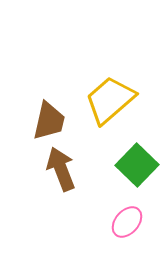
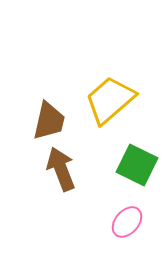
green square: rotated 18 degrees counterclockwise
